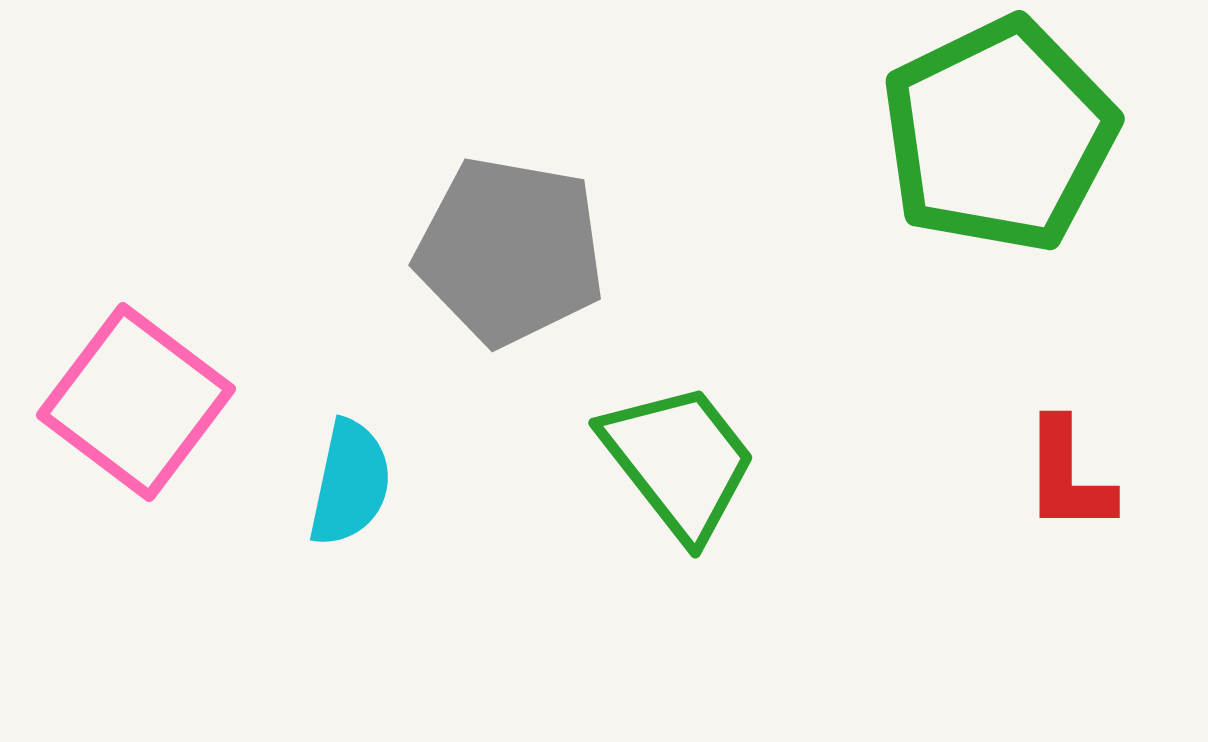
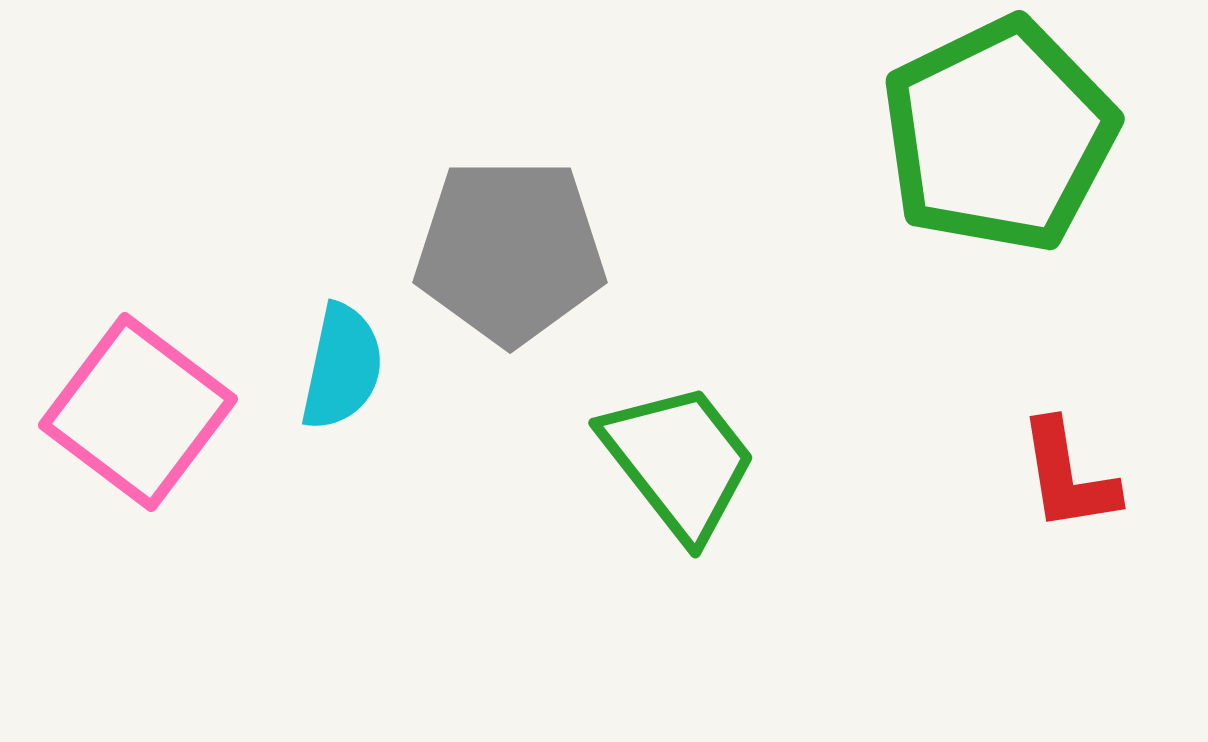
gray pentagon: rotated 10 degrees counterclockwise
pink square: moved 2 px right, 10 px down
red L-shape: rotated 9 degrees counterclockwise
cyan semicircle: moved 8 px left, 116 px up
